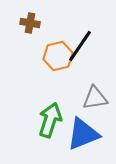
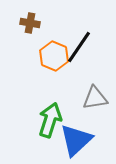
black line: moved 1 px left, 1 px down
orange hexagon: moved 4 px left; rotated 24 degrees counterclockwise
blue triangle: moved 7 px left, 6 px down; rotated 21 degrees counterclockwise
